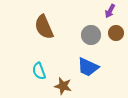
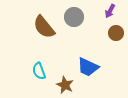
brown semicircle: rotated 15 degrees counterclockwise
gray circle: moved 17 px left, 18 px up
brown star: moved 2 px right, 1 px up; rotated 12 degrees clockwise
